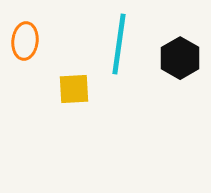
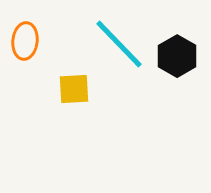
cyan line: rotated 52 degrees counterclockwise
black hexagon: moved 3 px left, 2 px up
